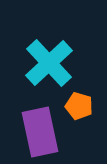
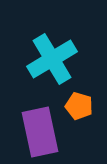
cyan cross: moved 3 px right, 4 px up; rotated 12 degrees clockwise
